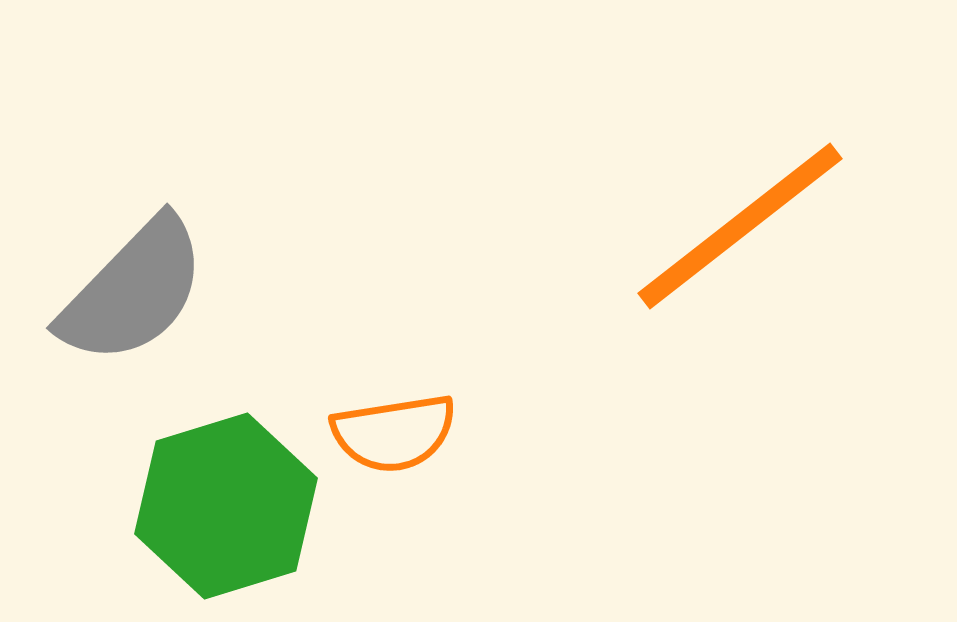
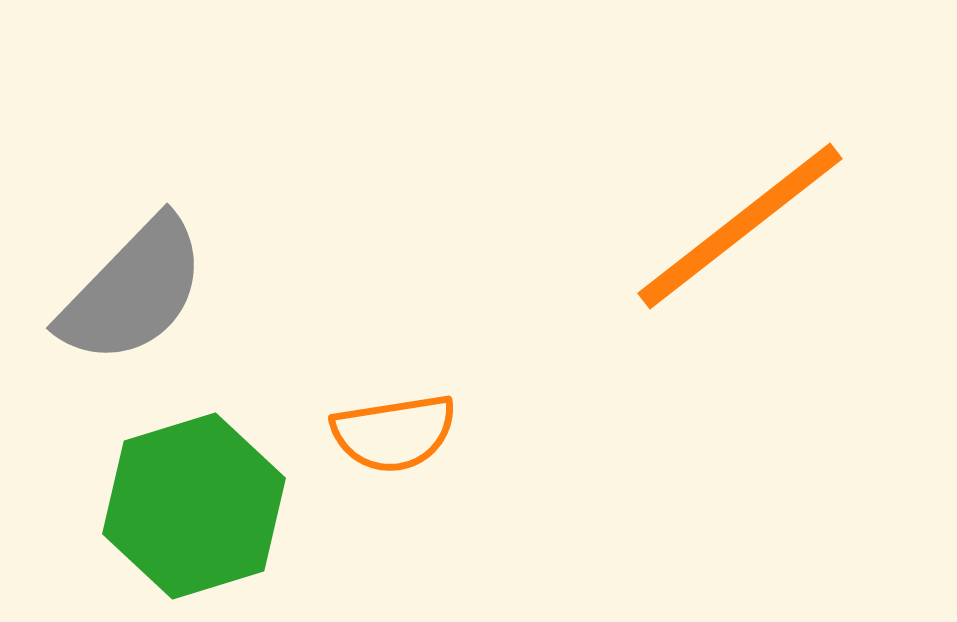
green hexagon: moved 32 px left
